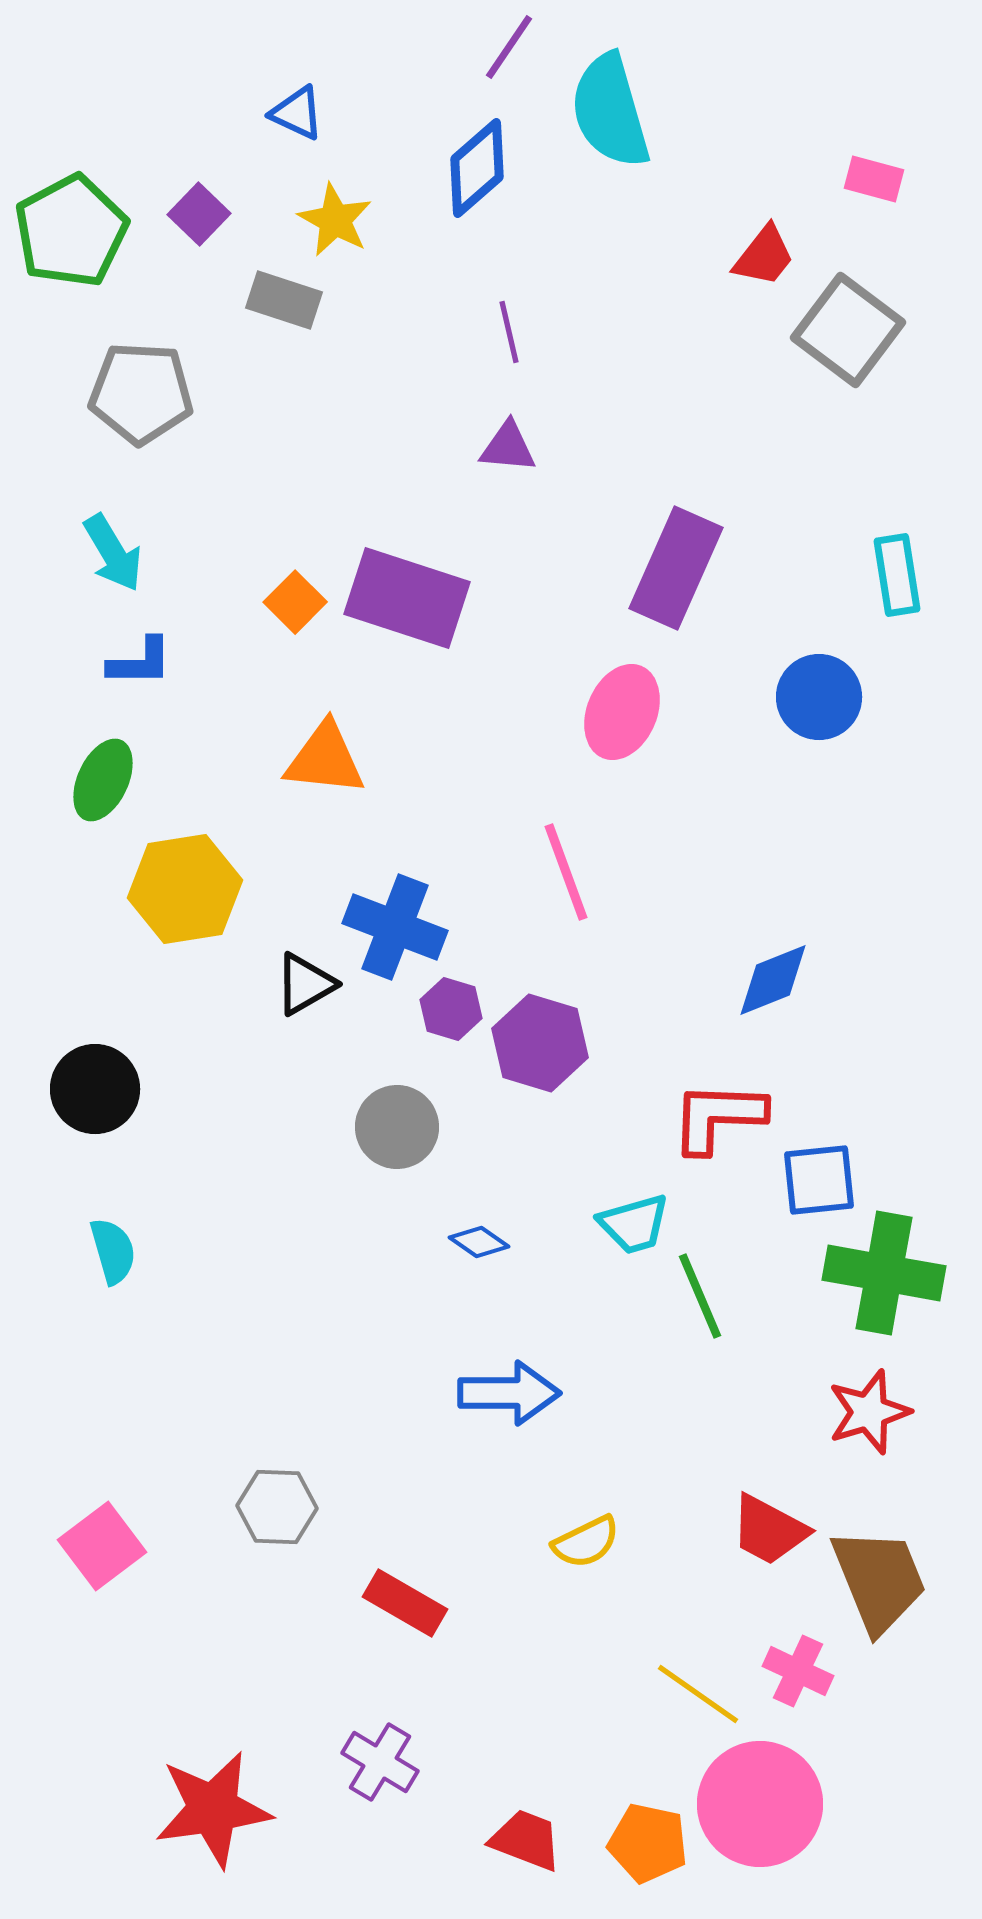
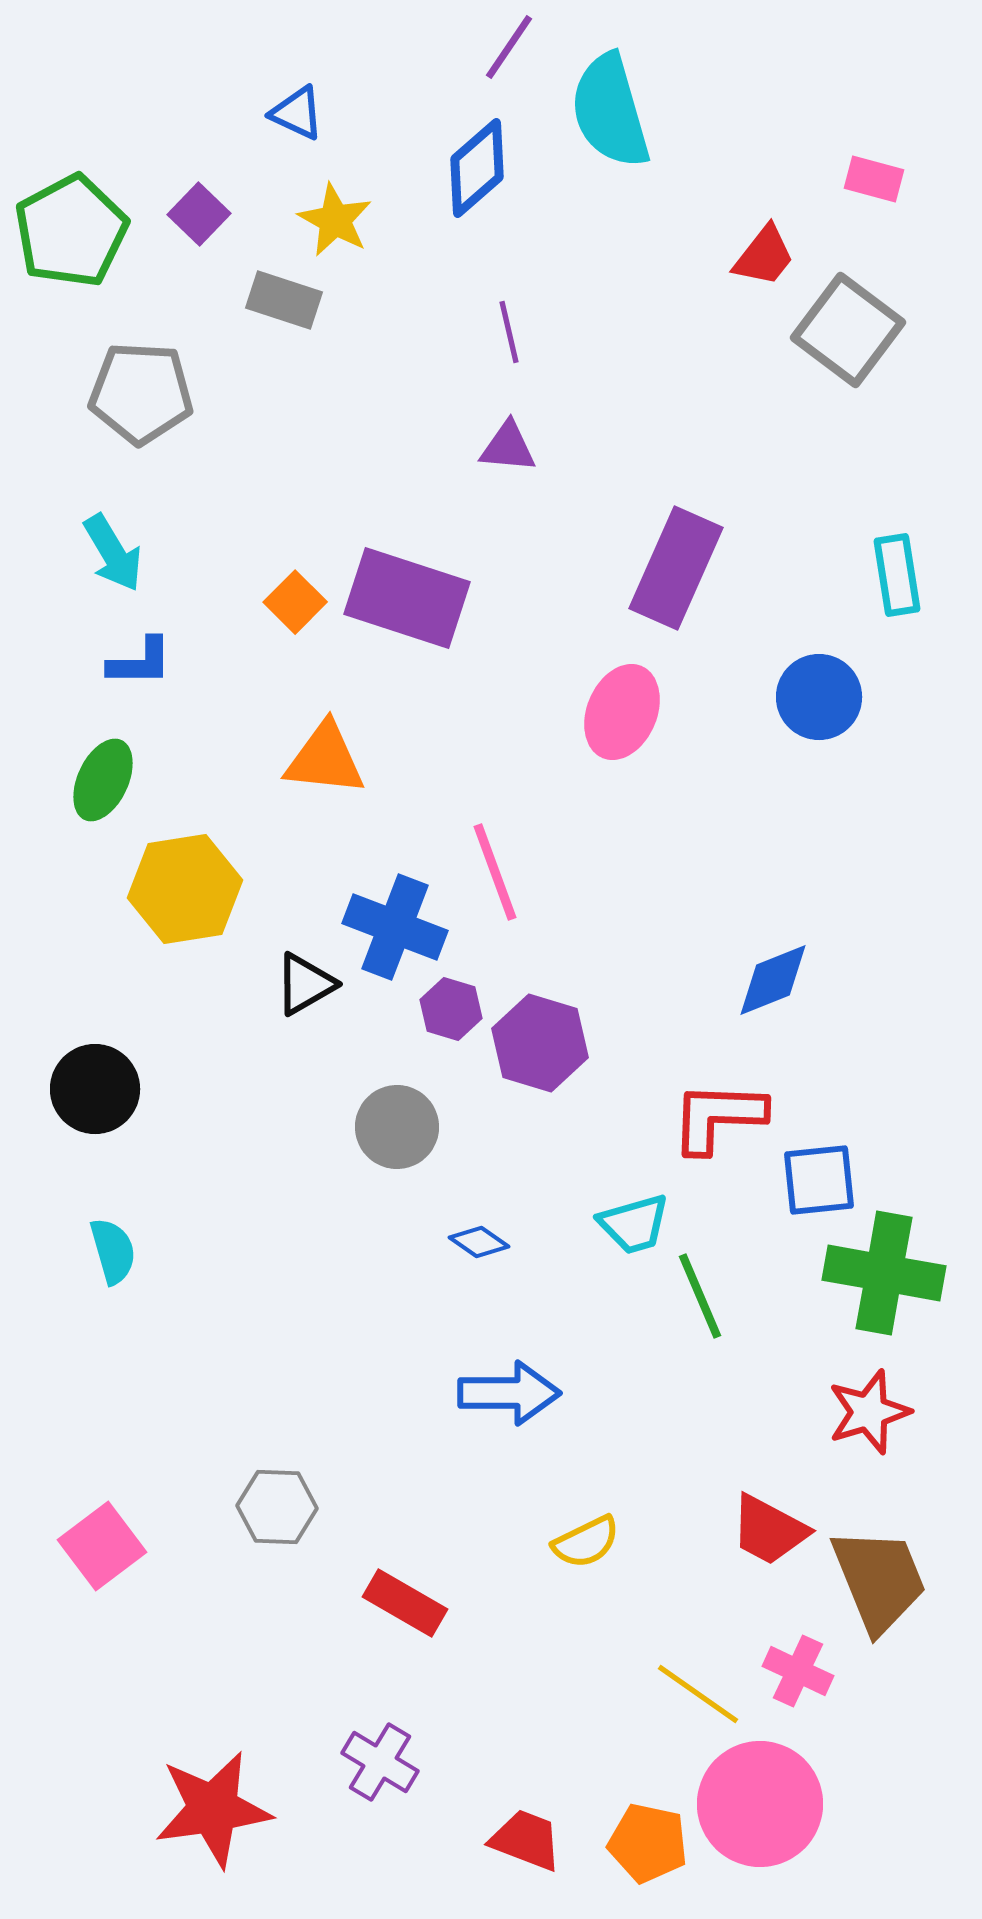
pink line at (566, 872): moved 71 px left
